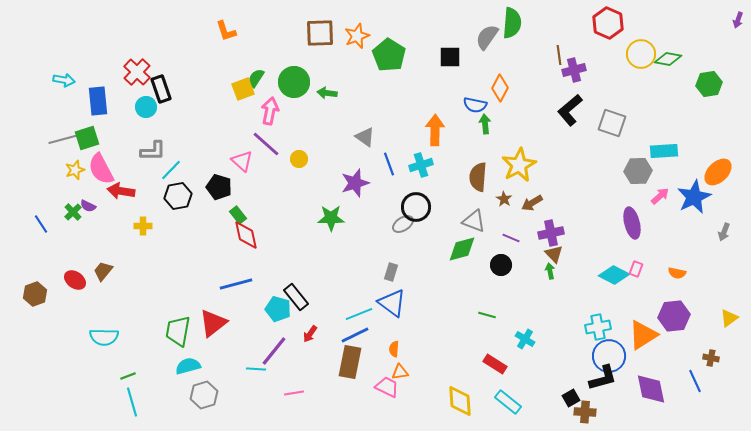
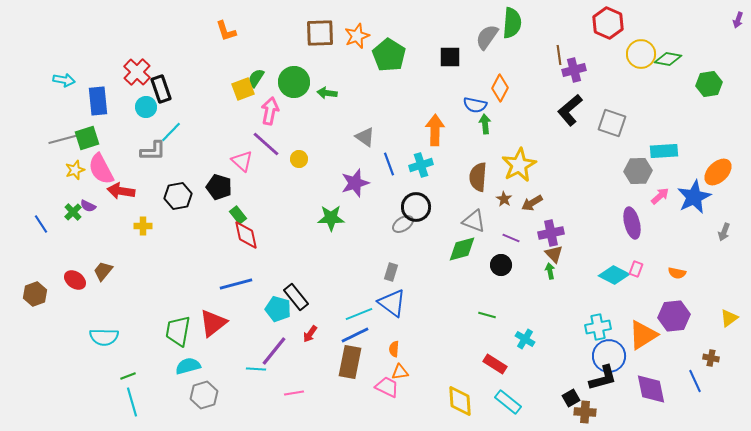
cyan line at (171, 170): moved 38 px up
